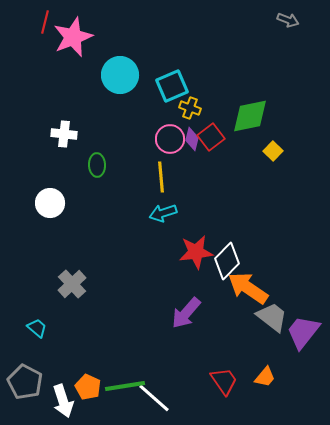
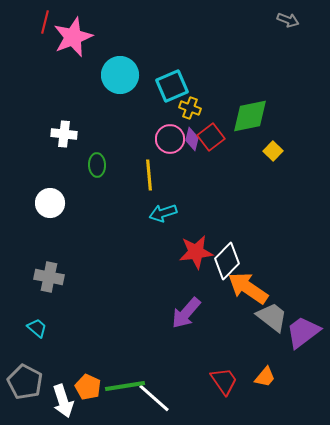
yellow line: moved 12 px left, 2 px up
gray cross: moved 23 px left, 7 px up; rotated 36 degrees counterclockwise
purple trapezoid: rotated 15 degrees clockwise
